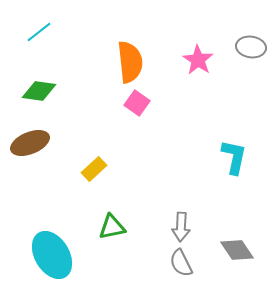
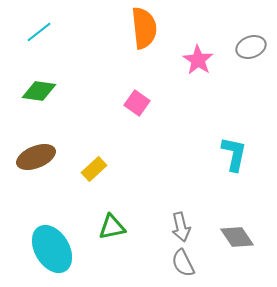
gray ellipse: rotated 28 degrees counterclockwise
orange semicircle: moved 14 px right, 34 px up
brown ellipse: moved 6 px right, 14 px down
cyan L-shape: moved 3 px up
gray arrow: rotated 16 degrees counterclockwise
gray diamond: moved 13 px up
cyan ellipse: moved 6 px up
gray semicircle: moved 2 px right
